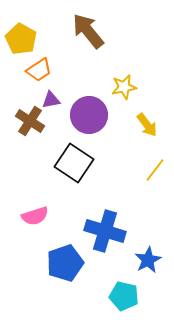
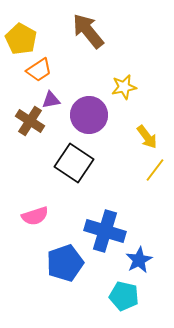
yellow arrow: moved 12 px down
blue star: moved 9 px left
